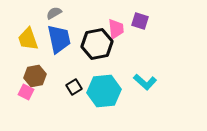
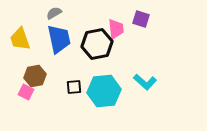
purple square: moved 1 px right, 2 px up
yellow trapezoid: moved 8 px left
black square: rotated 28 degrees clockwise
